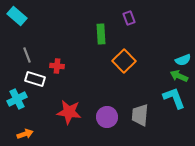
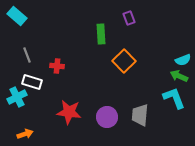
white rectangle: moved 3 px left, 3 px down
cyan cross: moved 2 px up
